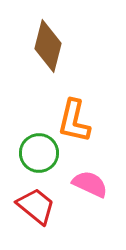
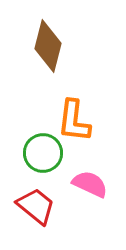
orange L-shape: rotated 6 degrees counterclockwise
green circle: moved 4 px right
